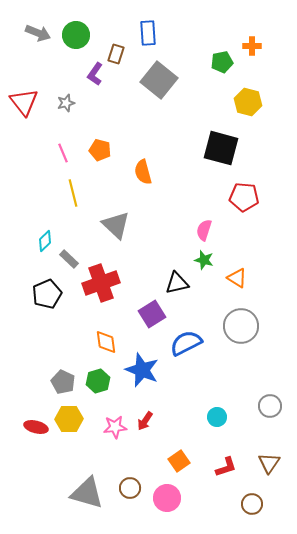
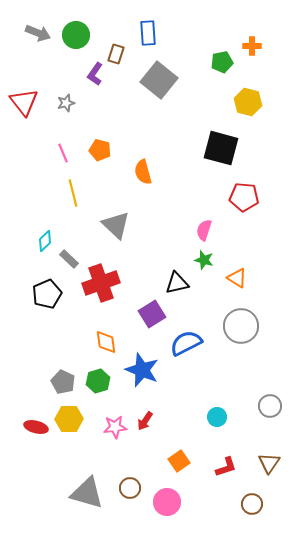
pink circle at (167, 498): moved 4 px down
